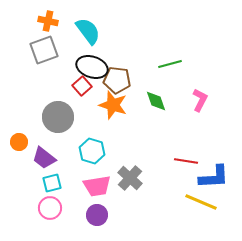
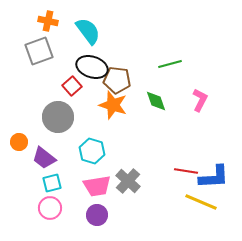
gray square: moved 5 px left, 1 px down
red square: moved 10 px left
red line: moved 10 px down
gray cross: moved 2 px left, 3 px down
